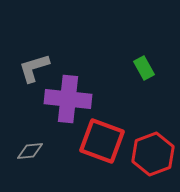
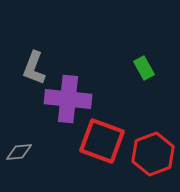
gray L-shape: rotated 52 degrees counterclockwise
gray diamond: moved 11 px left, 1 px down
